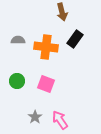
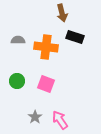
brown arrow: moved 1 px down
black rectangle: moved 2 px up; rotated 72 degrees clockwise
